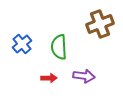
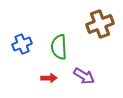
blue cross: rotated 18 degrees clockwise
purple arrow: rotated 25 degrees clockwise
